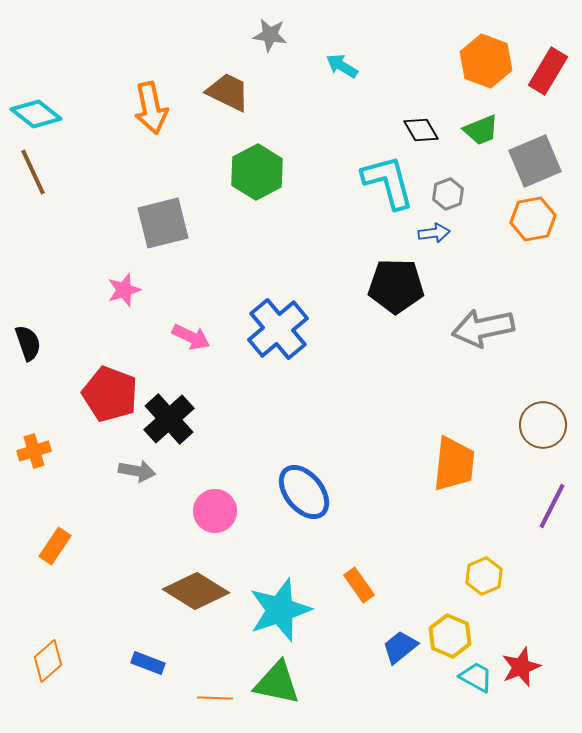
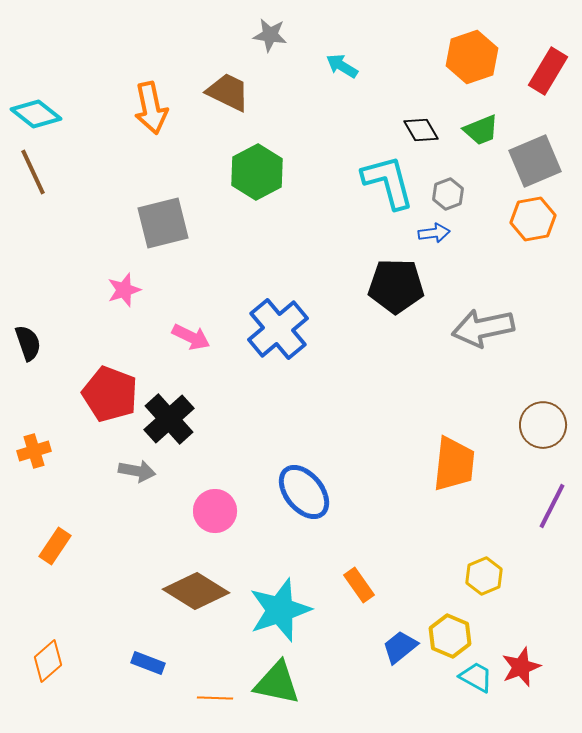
orange hexagon at (486, 61): moved 14 px left, 4 px up; rotated 21 degrees clockwise
